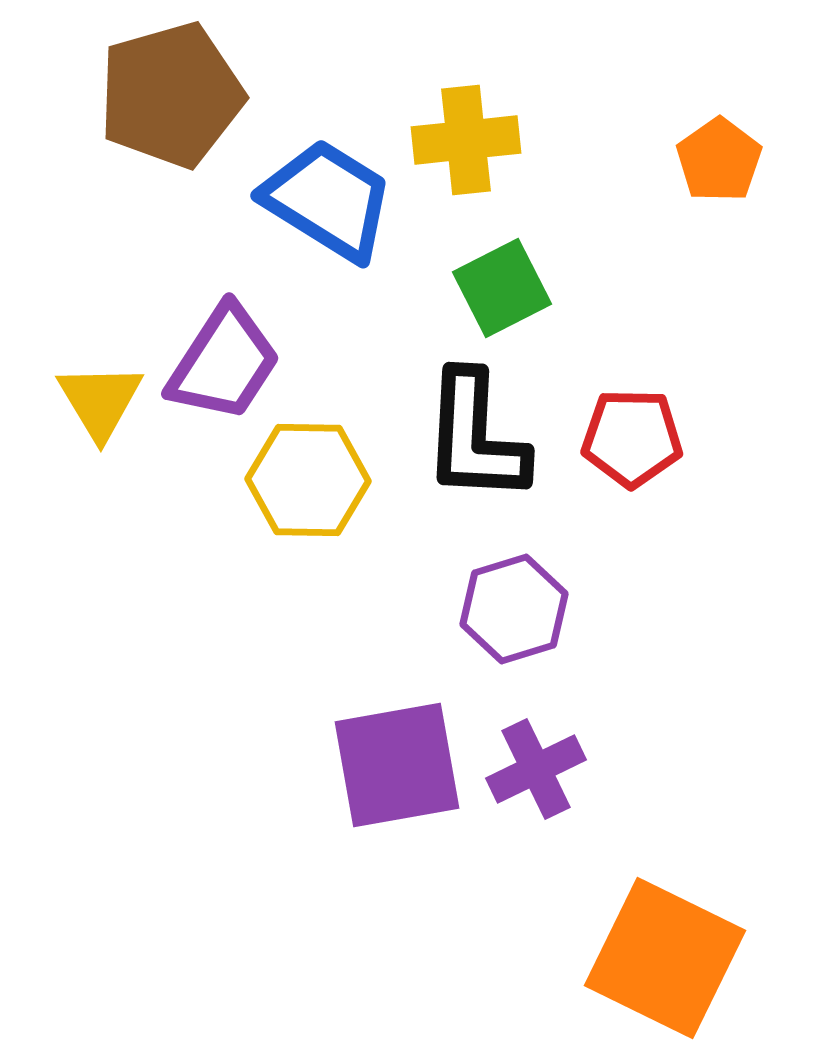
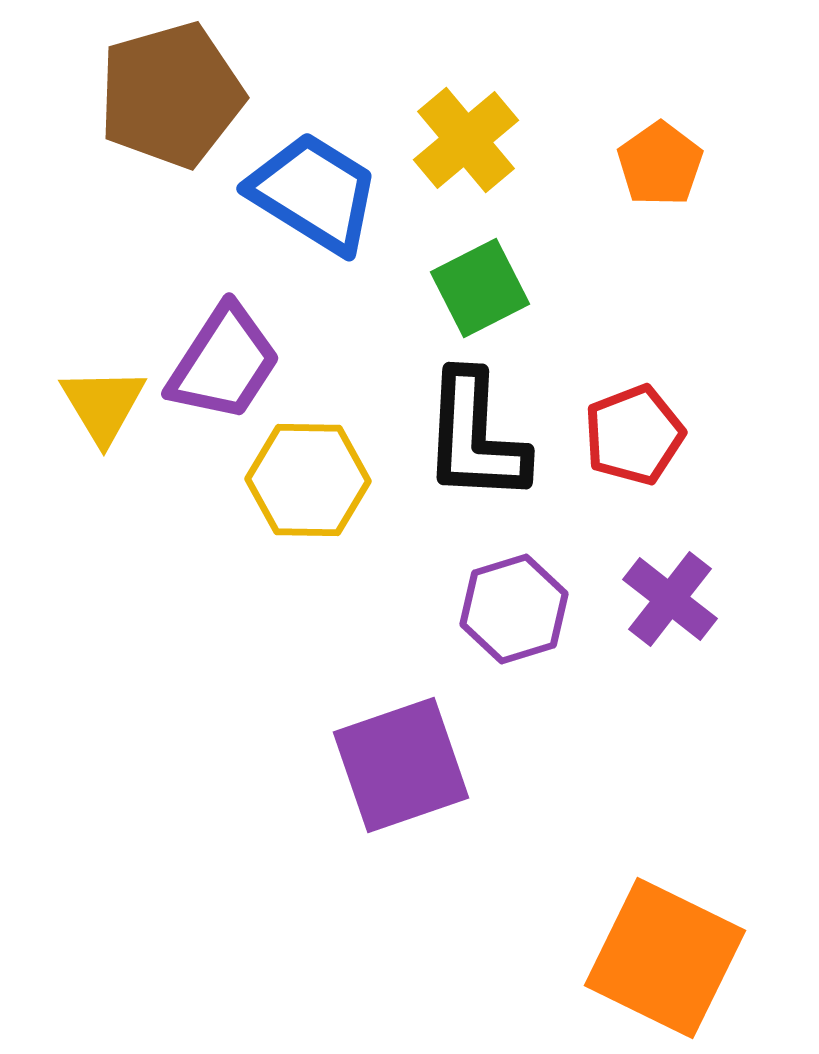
yellow cross: rotated 34 degrees counterclockwise
orange pentagon: moved 59 px left, 4 px down
blue trapezoid: moved 14 px left, 7 px up
green square: moved 22 px left
yellow triangle: moved 3 px right, 4 px down
red pentagon: moved 2 px right, 3 px up; rotated 22 degrees counterclockwise
purple square: moved 4 px right; rotated 9 degrees counterclockwise
purple cross: moved 134 px right, 170 px up; rotated 26 degrees counterclockwise
